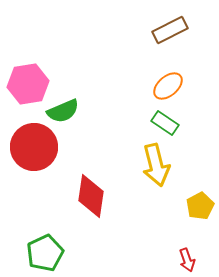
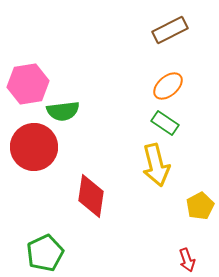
green semicircle: rotated 16 degrees clockwise
